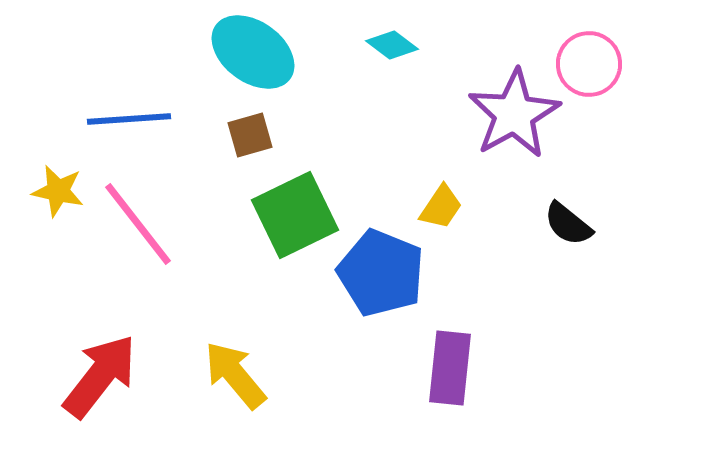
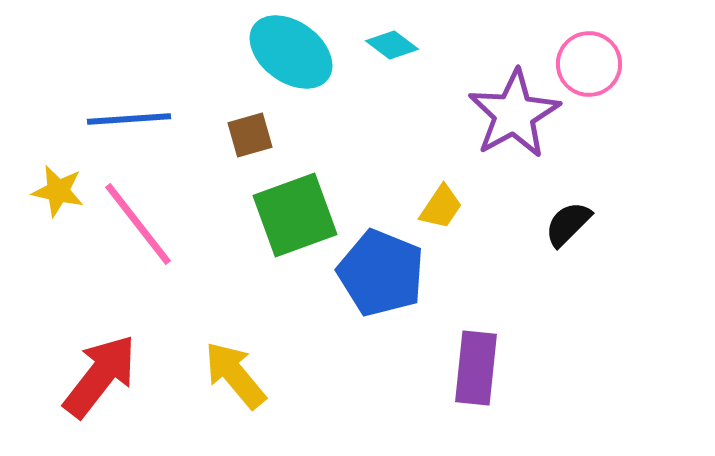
cyan ellipse: moved 38 px right
green square: rotated 6 degrees clockwise
black semicircle: rotated 96 degrees clockwise
purple rectangle: moved 26 px right
